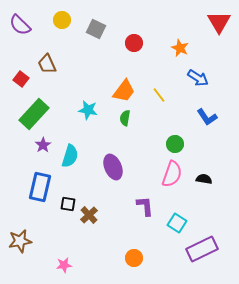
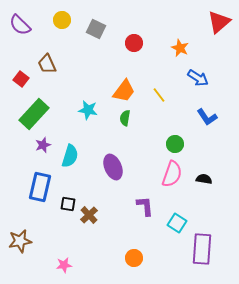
red triangle: rotated 20 degrees clockwise
purple star: rotated 14 degrees clockwise
purple rectangle: rotated 60 degrees counterclockwise
